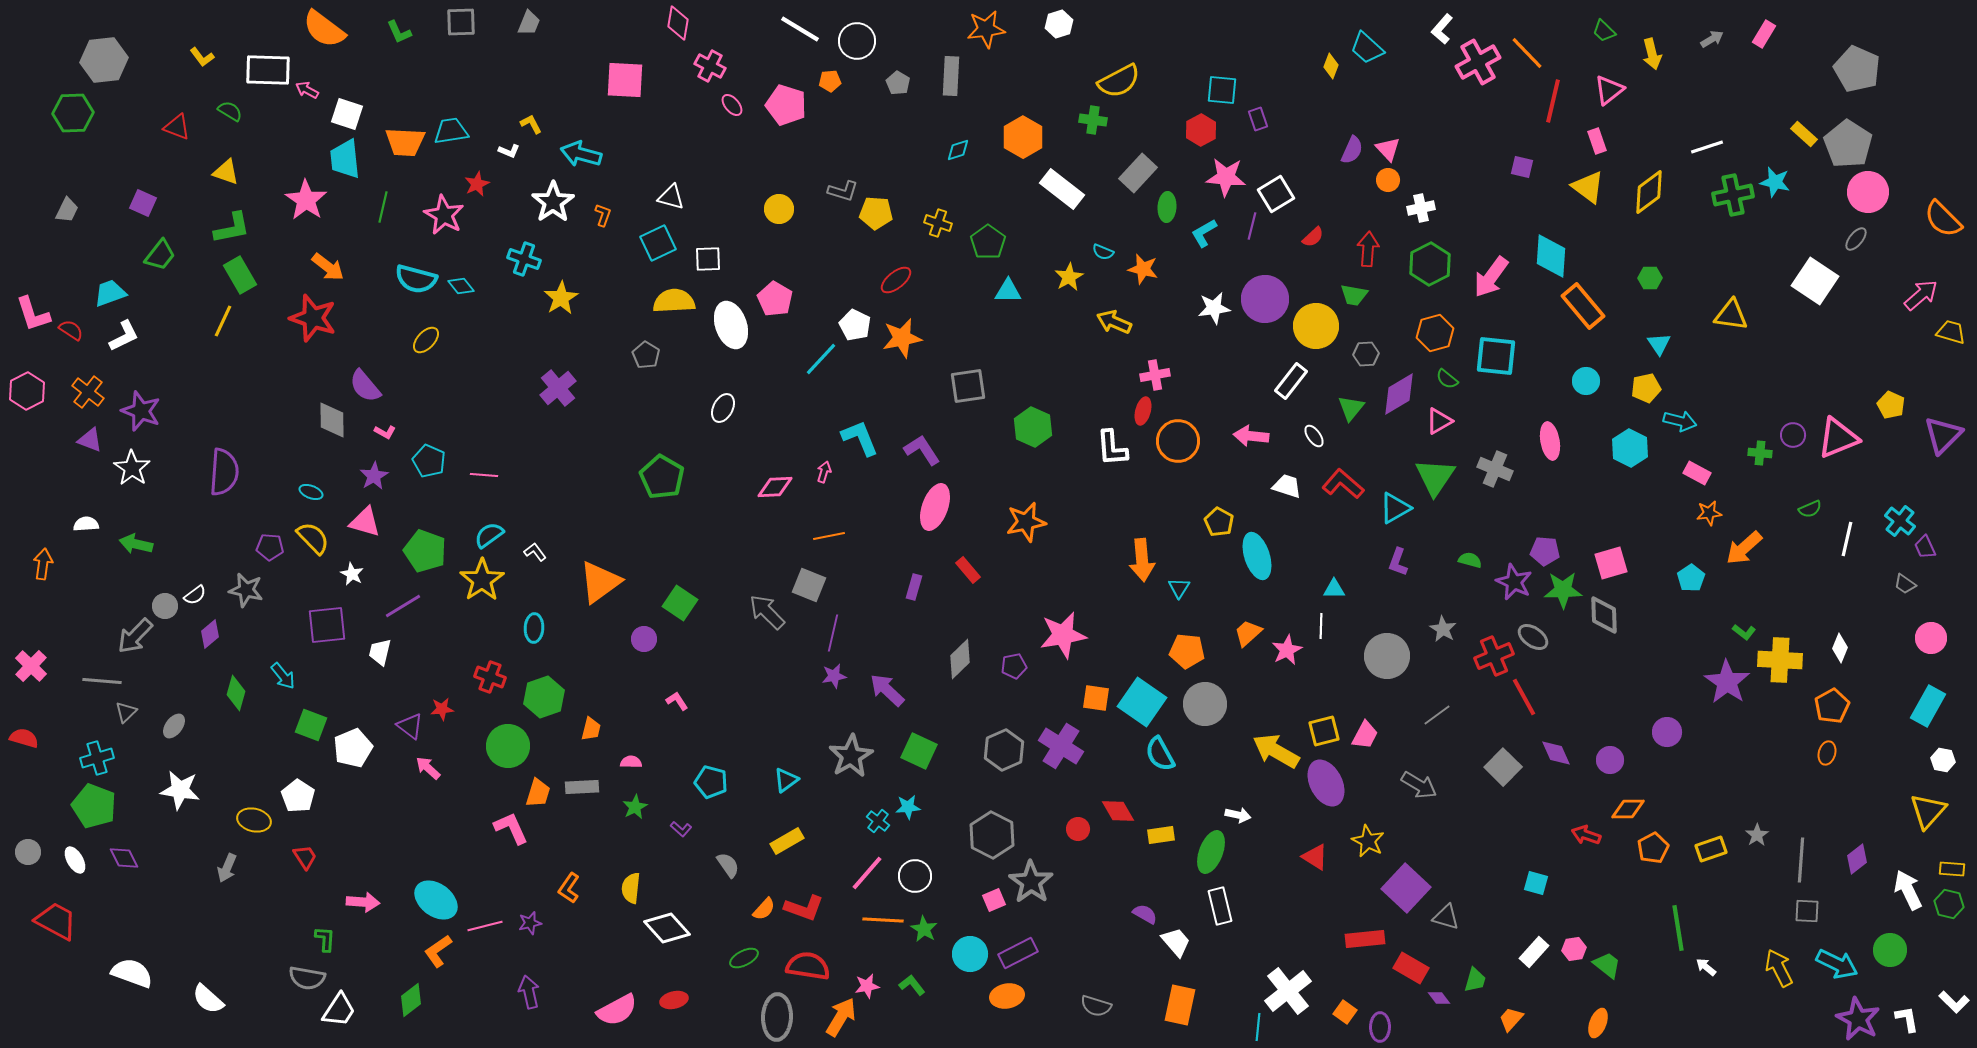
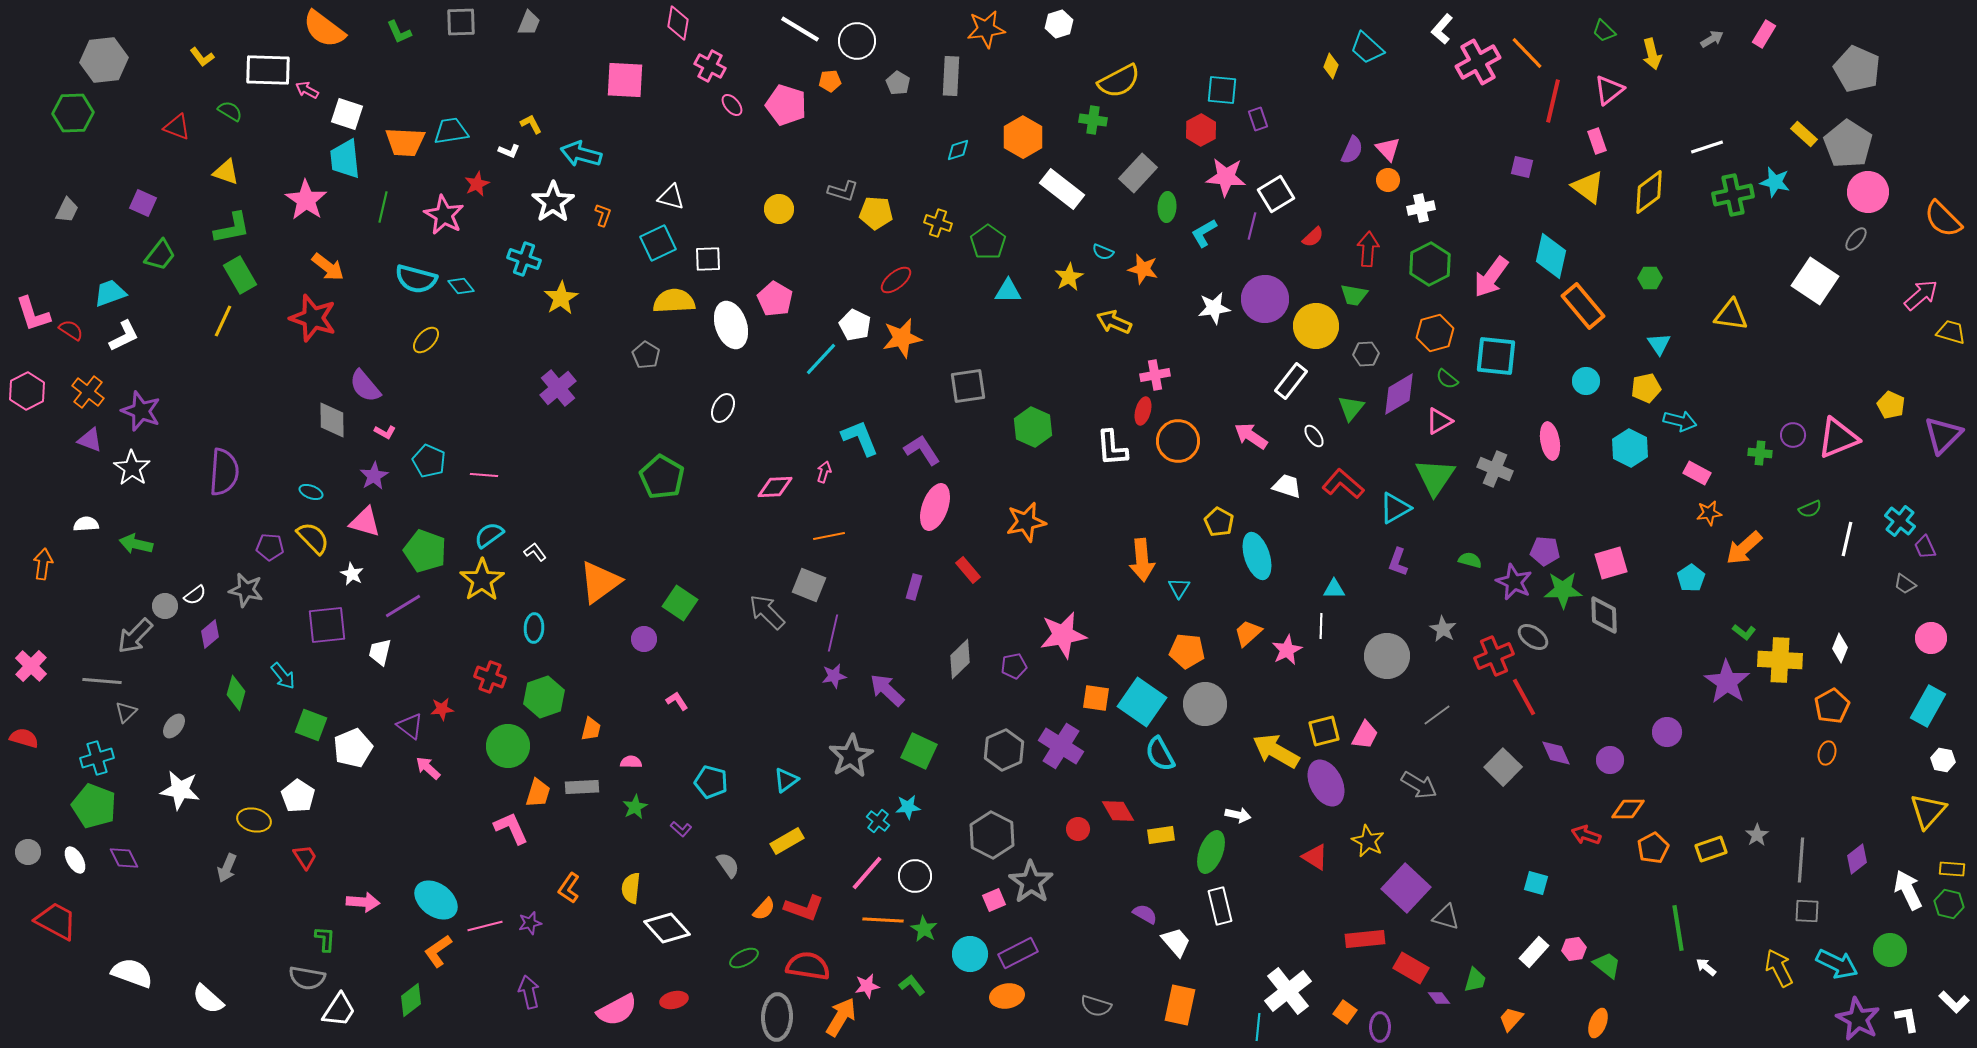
cyan diamond at (1551, 256): rotated 9 degrees clockwise
pink arrow at (1251, 436): rotated 28 degrees clockwise
